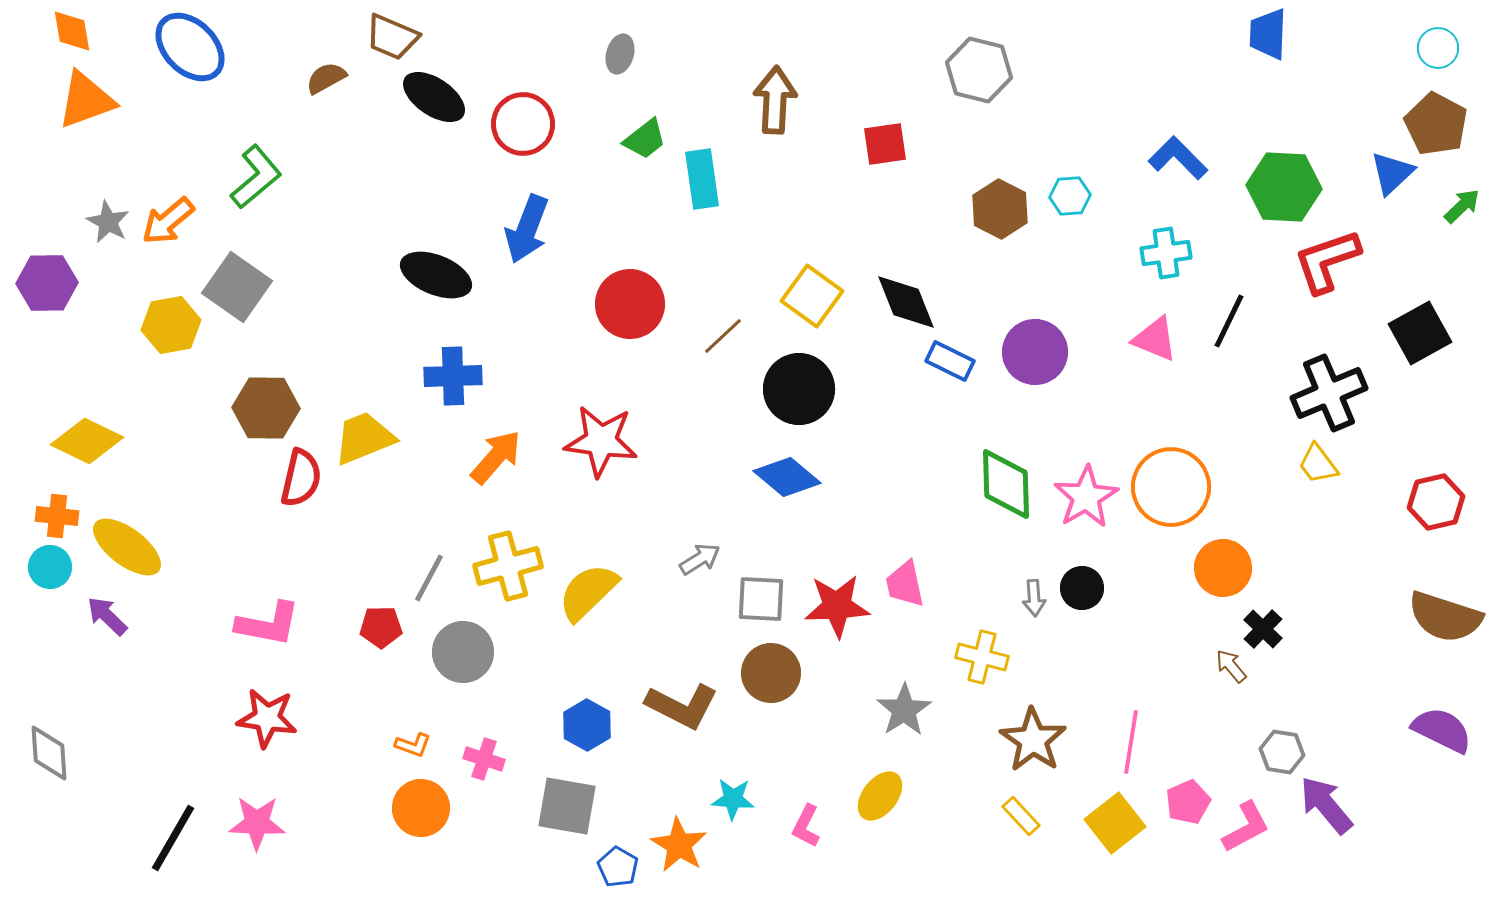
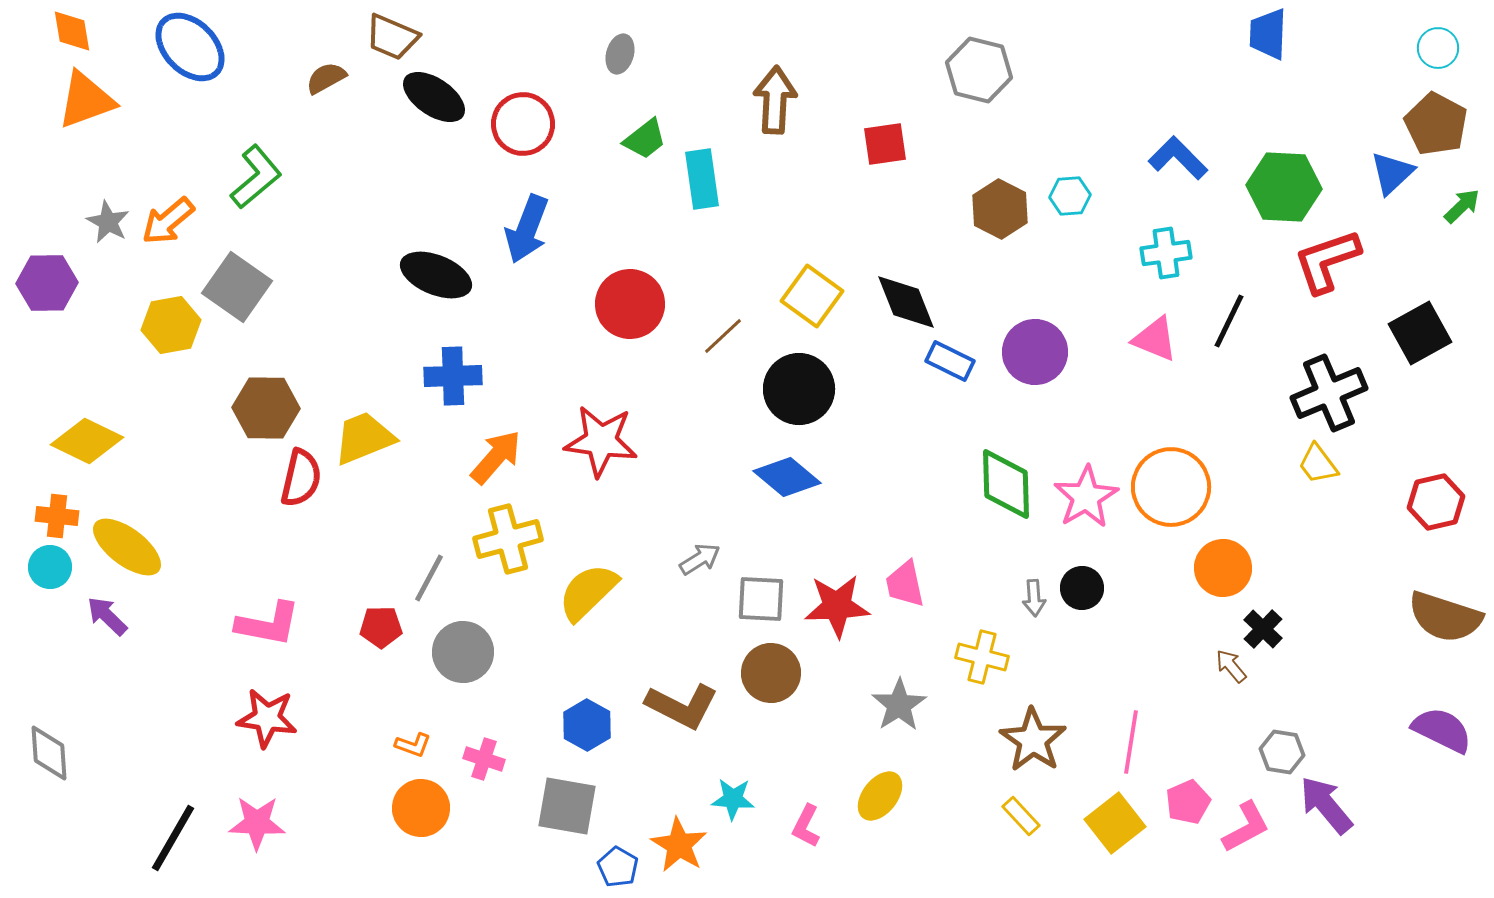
yellow cross at (508, 566): moved 27 px up
gray star at (904, 710): moved 5 px left, 5 px up
